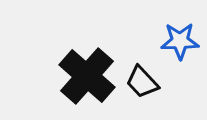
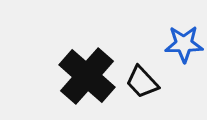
blue star: moved 4 px right, 3 px down
